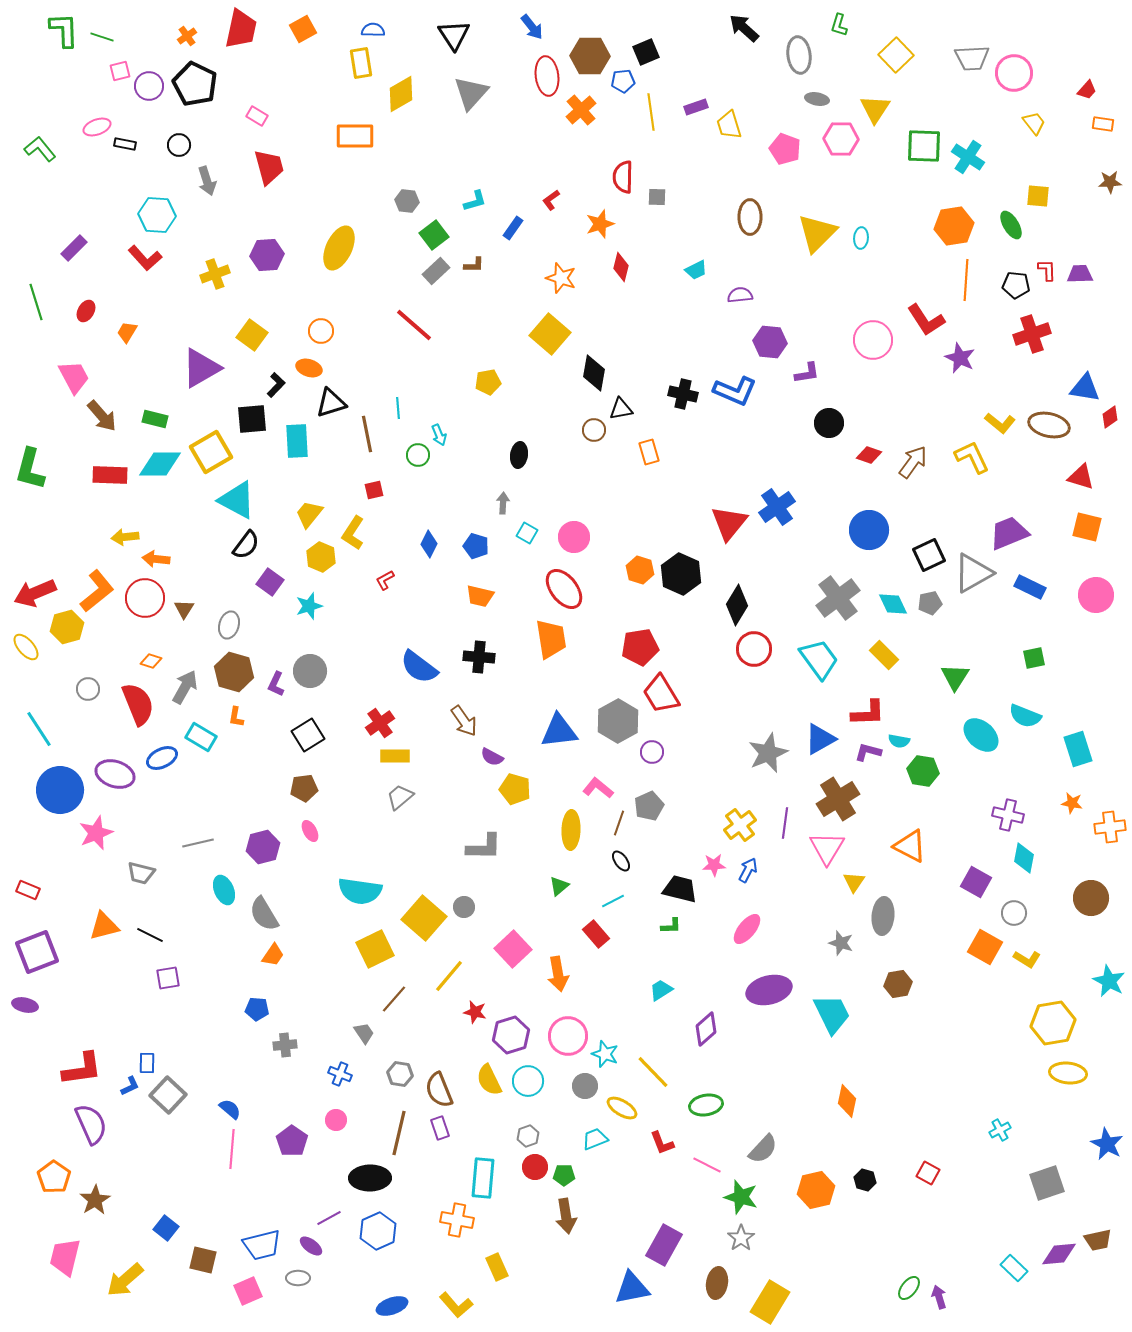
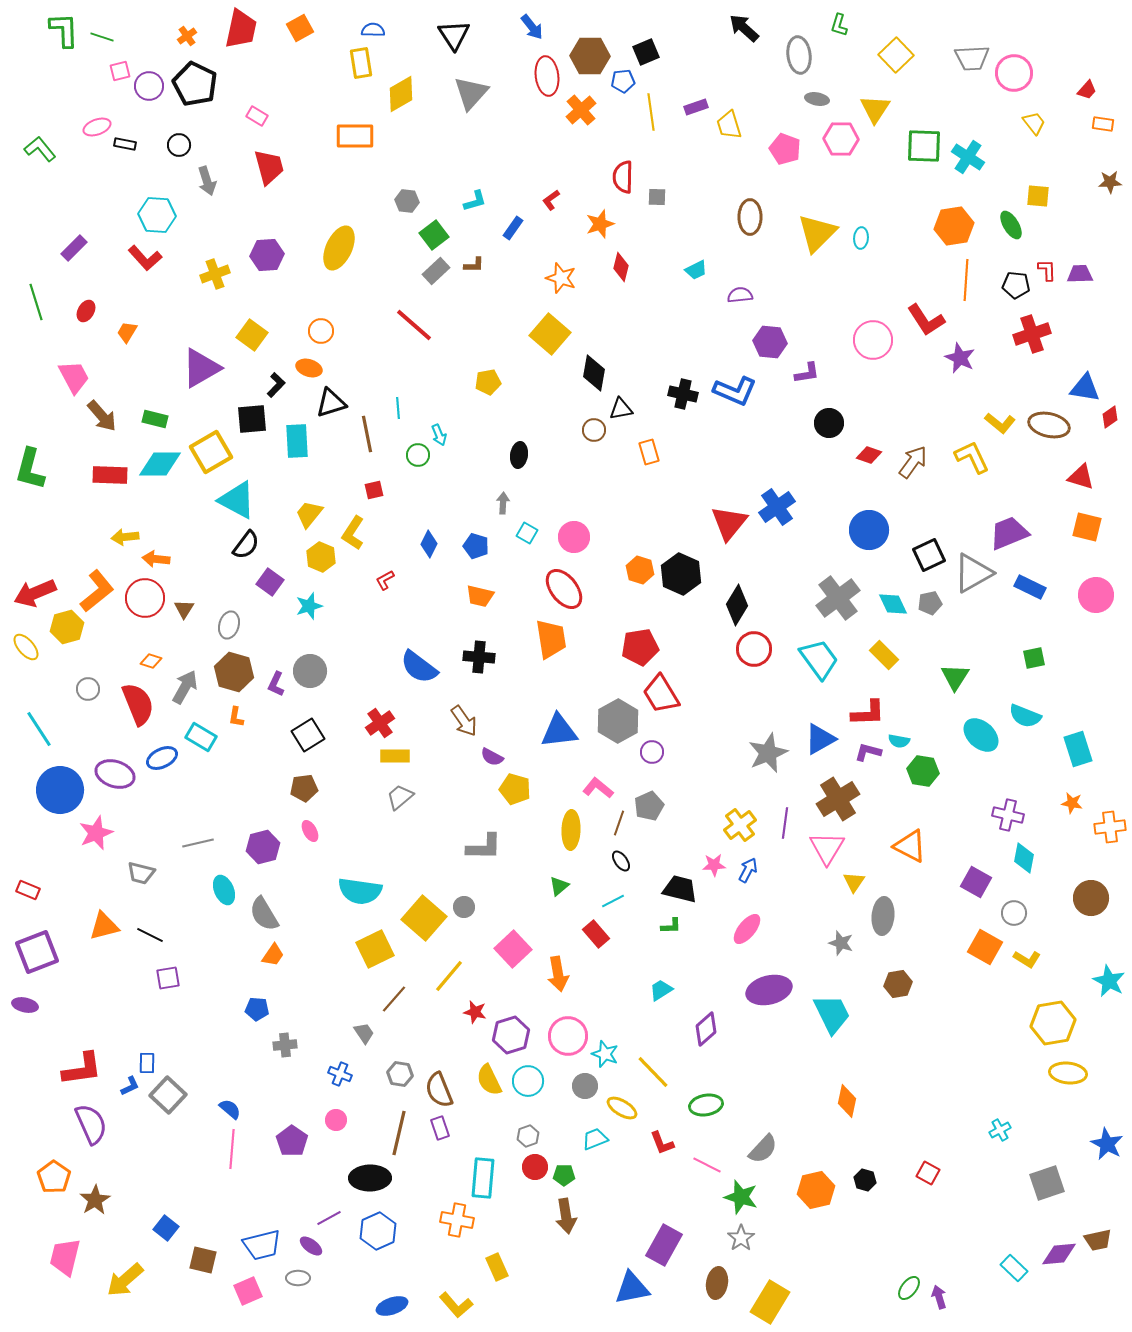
orange square at (303, 29): moved 3 px left, 1 px up
